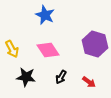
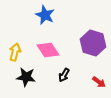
purple hexagon: moved 2 px left, 1 px up
yellow arrow: moved 3 px right, 3 px down; rotated 138 degrees counterclockwise
black arrow: moved 3 px right, 2 px up
red arrow: moved 10 px right
